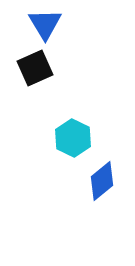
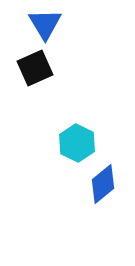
cyan hexagon: moved 4 px right, 5 px down
blue diamond: moved 1 px right, 3 px down
